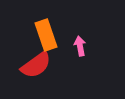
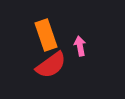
red semicircle: moved 15 px right
